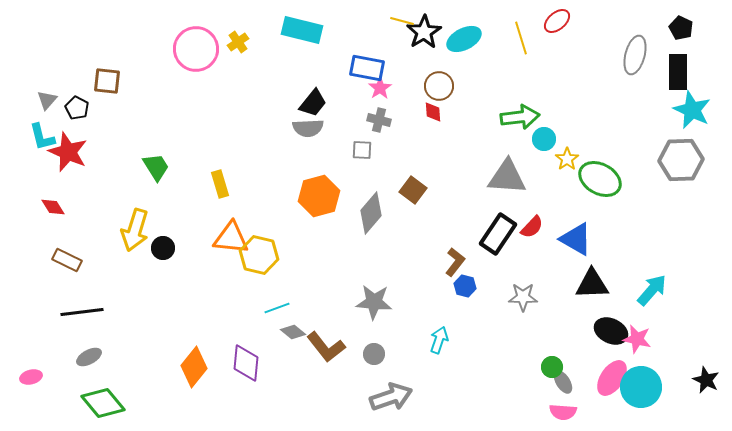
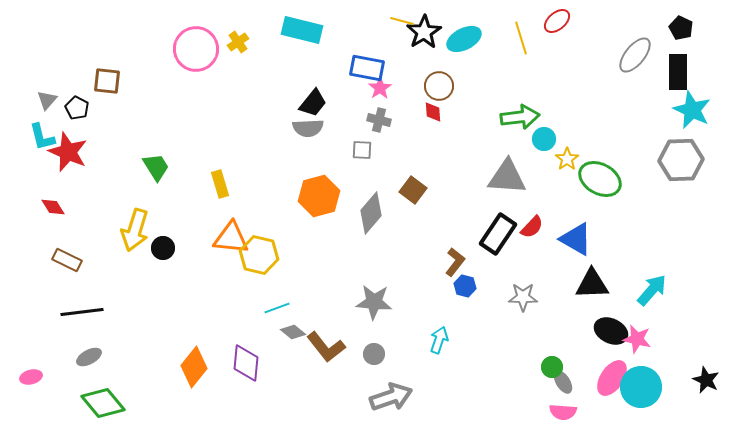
gray ellipse at (635, 55): rotated 24 degrees clockwise
